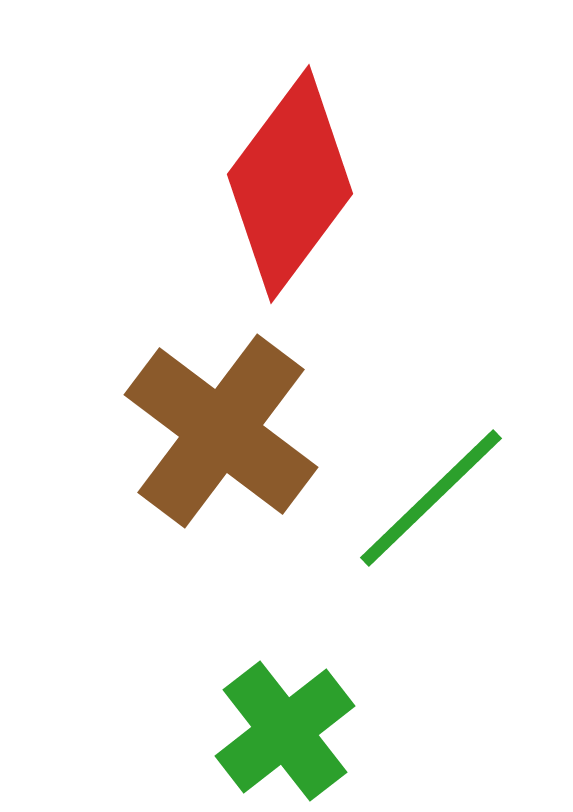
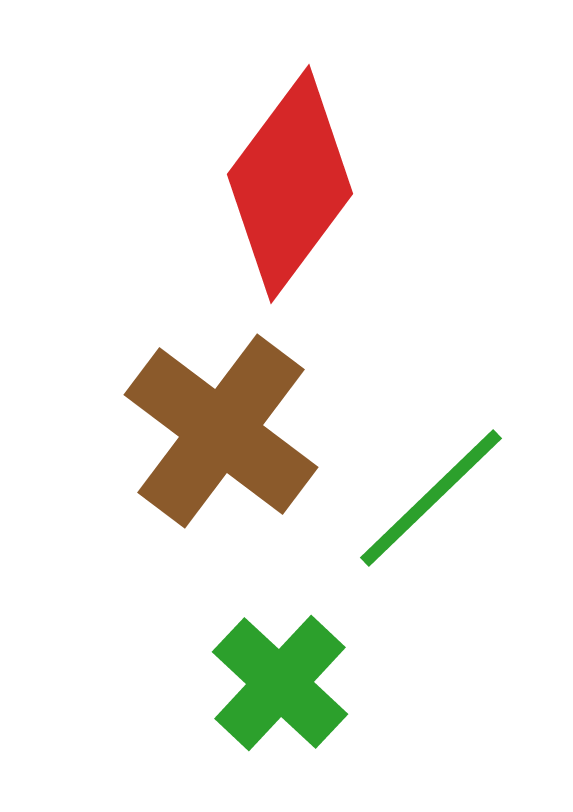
green cross: moved 5 px left, 48 px up; rotated 9 degrees counterclockwise
